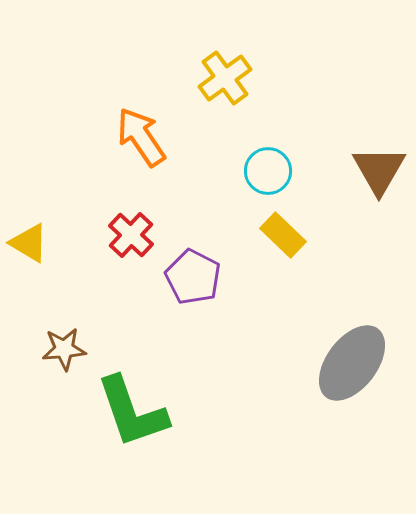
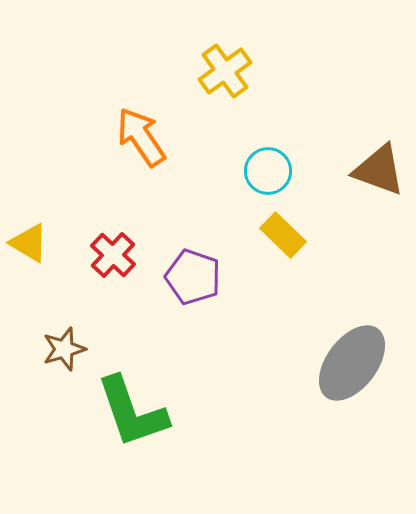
yellow cross: moved 7 px up
brown triangle: rotated 40 degrees counterclockwise
red cross: moved 18 px left, 20 px down
purple pentagon: rotated 8 degrees counterclockwise
brown star: rotated 12 degrees counterclockwise
